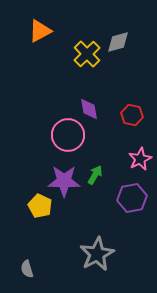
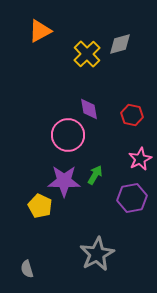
gray diamond: moved 2 px right, 2 px down
